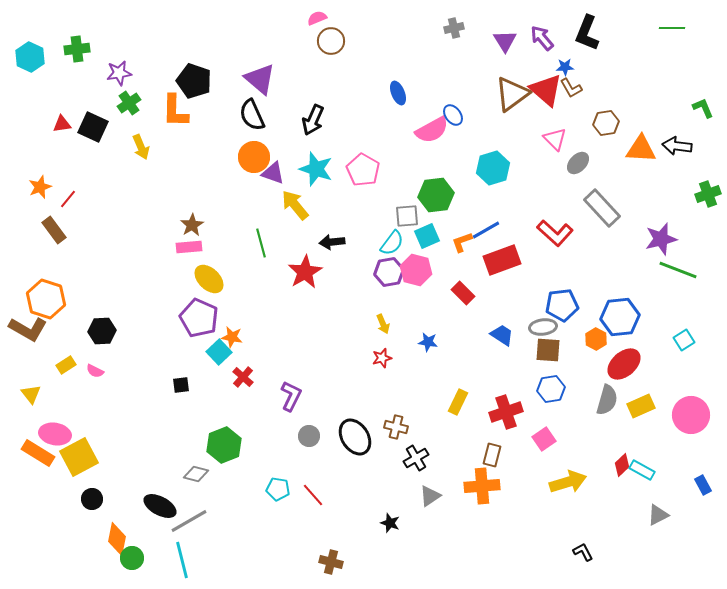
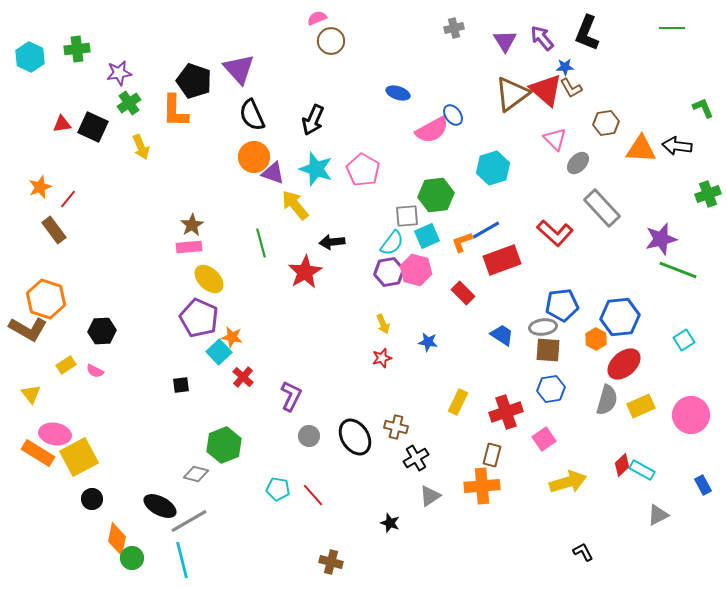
purple triangle at (260, 79): moved 21 px left, 10 px up; rotated 8 degrees clockwise
blue ellipse at (398, 93): rotated 50 degrees counterclockwise
